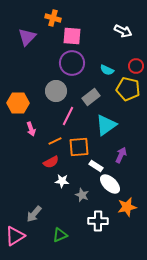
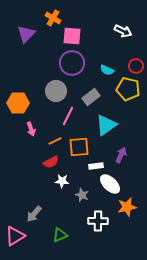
orange cross: rotated 14 degrees clockwise
purple triangle: moved 1 px left, 3 px up
white rectangle: rotated 40 degrees counterclockwise
